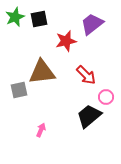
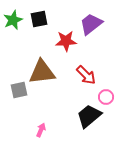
green star: moved 2 px left, 3 px down
purple trapezoid: moved 1 px left
red star: rotated 10 degrees clockwise
